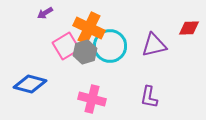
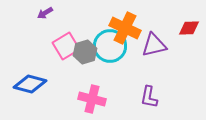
orange cross: moved 36 px right
